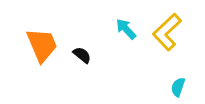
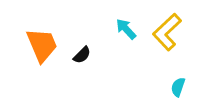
black semicircle: rotated 96 degrees clockwise
